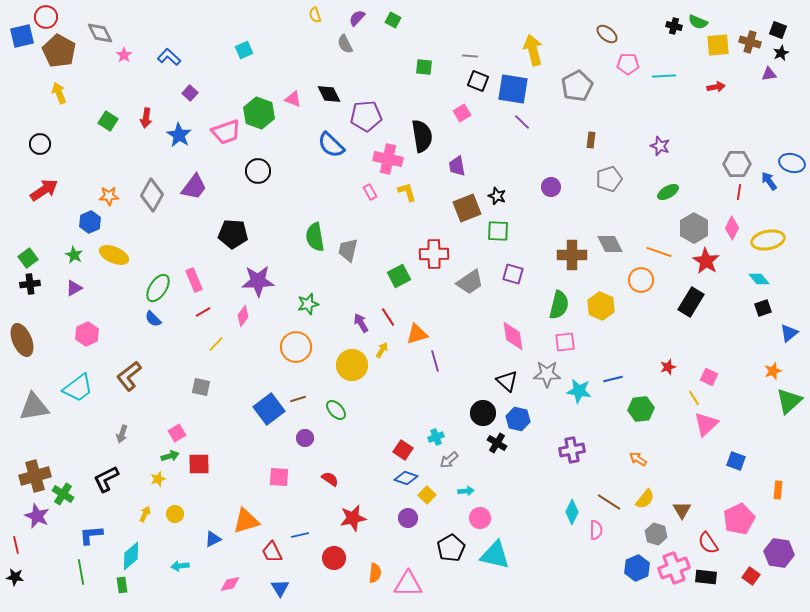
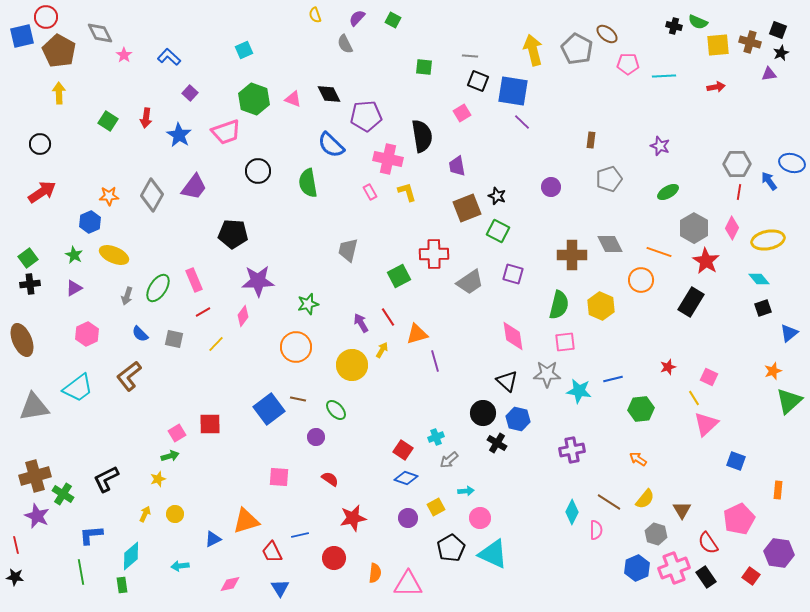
gray pentagon at (577, 86): moved 37 px up; rotated 16 degrees counterclockwise
blue square at (513, 89): moved 2 px down
yellow arrow at (59, 93): rotated 20 degrees clockwise
green hexagon at (259, 113): moved 5 px left, 14 px up
red arrow at (44, 190): moved 2 px left, 2 px down
green square at (498, 231): rotated 25 degrees clockwise
green semicircle at (315, 237): moved 7 px left, 54 px up
blue semicircle at (153, 319): moved 13 px left, 15 px down
gray square at (201, 387): moved 27 px left, 48 px up
brown line at (298, 399): rotated 28 degrees clockwise
gray arrow at (122, 434): moved 5 px right, 138 px up
purple circle at (305, 438): moved 11 px right, 1 px up
red square at (199, 464): moved 11 px right, 40 px up
yellow square at (427, 495): moved 9 px right, 12 px down; rotated 18 degrees clockwise
cyan triangle at (495, 555): moved 2 px left, 1 px up; rotated 12 degrees clockwise
black rectangle at (706, 577): rotated 50 degrees clockwise
